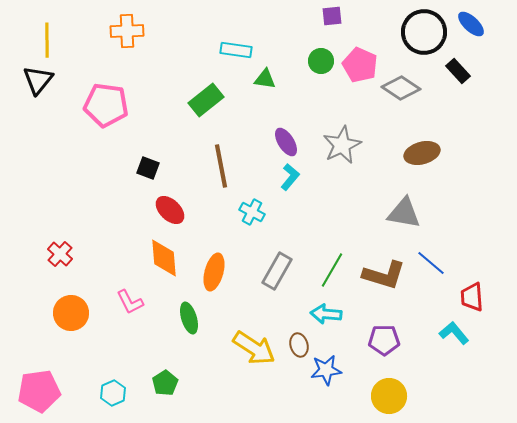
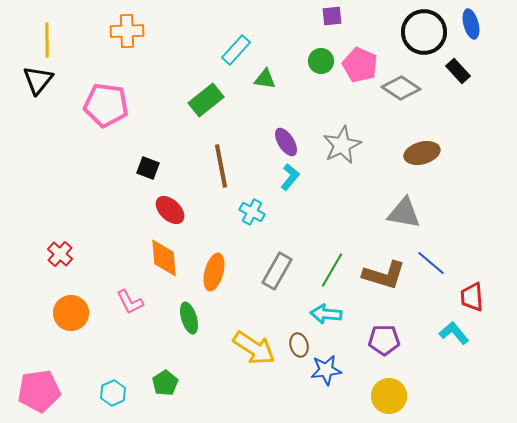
blue ellipse at (471, 24): rotated 32 degrees clockwise
cyan rectangle at (236, 50): rotated 56 degrees counterclockwise
